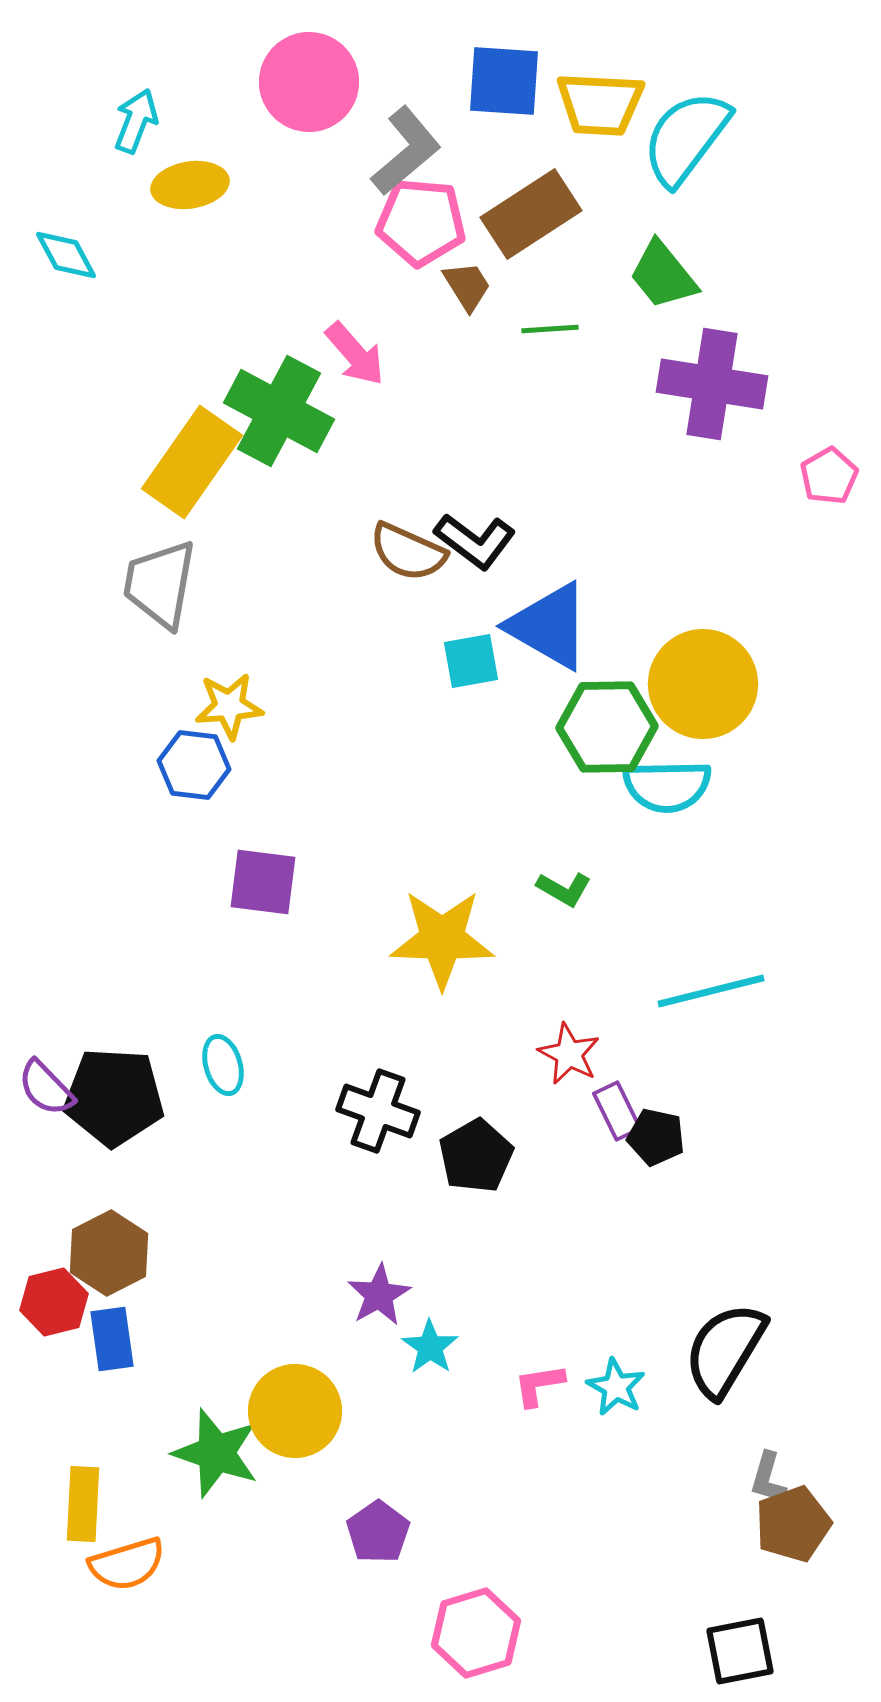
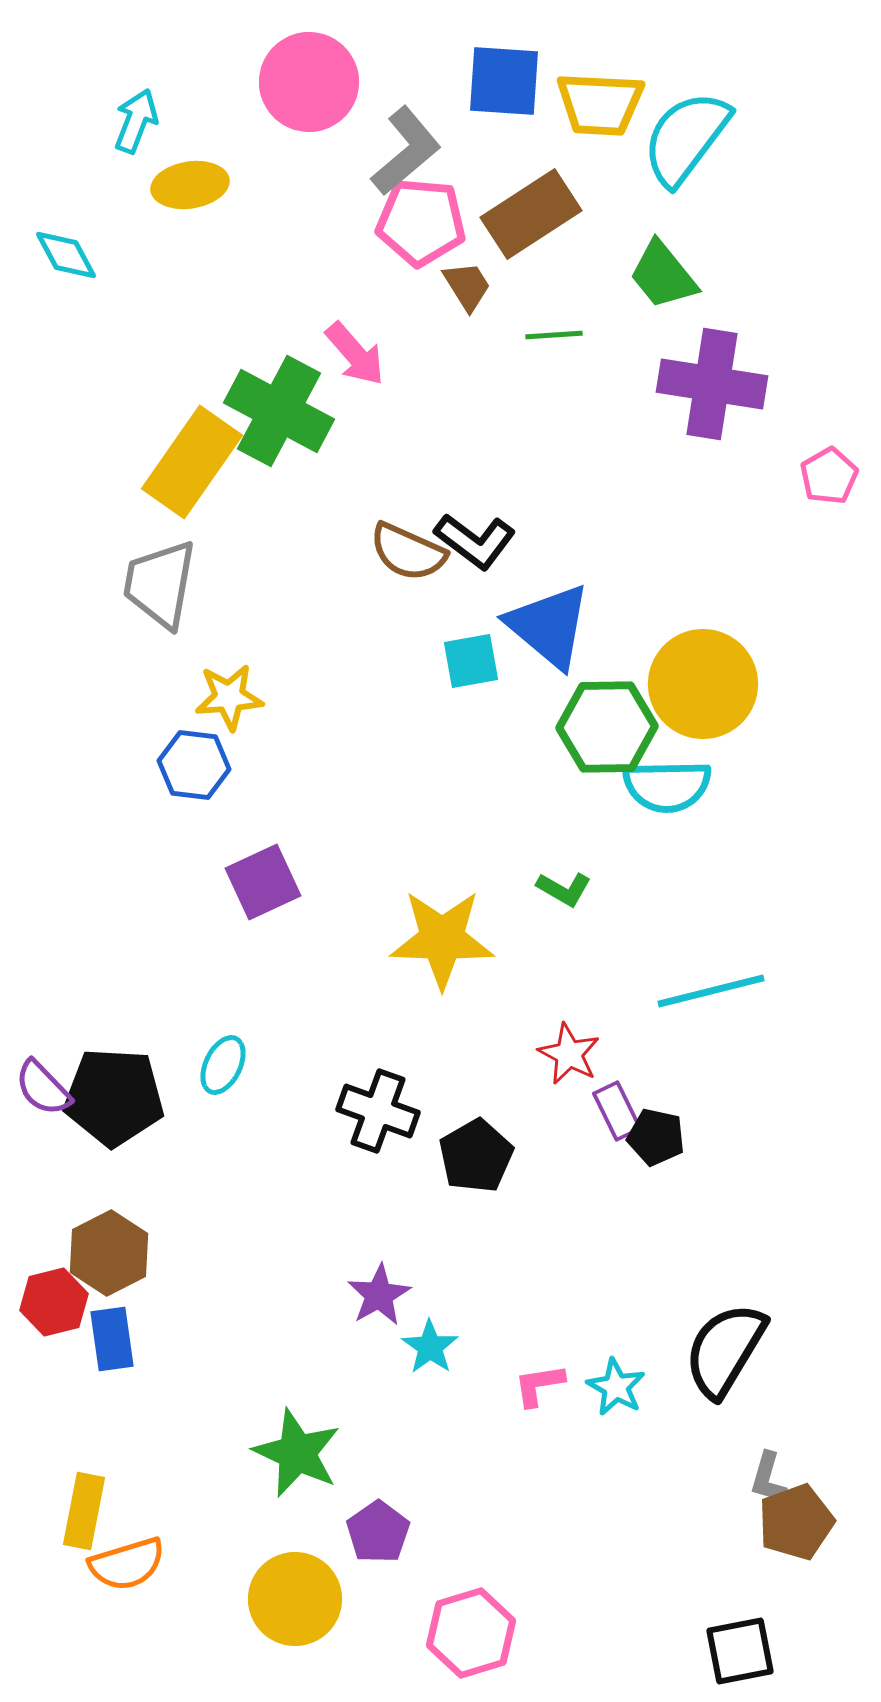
green line at (550, 329): moved 4 px right, 6 px down
blue triangle at (549, 626): rotated 10 degrees clockwise
yellow star at (229, 706): moved 9 px up
purple square at (263, 882): rotated 32 degrees counterclockwise
cyan ellipse at (223, 1065): rotated 42 degrees clockwise
purple semicircle at (46, 1088): moved 3 px left
yellow circle at (295, 1411): moved 188 px down
green star at (216, 1453): moved 81 px right; rotated 6 degrees clockwise
yellow rectangle at (83, 1504): moved 1 px right, 7 px down; rotated 8 degrees clockwise
brown pentagon at (793, 1524): moved 3 px right, 2 px up
pink hexagon at (476, 1633): moved 5 px left
